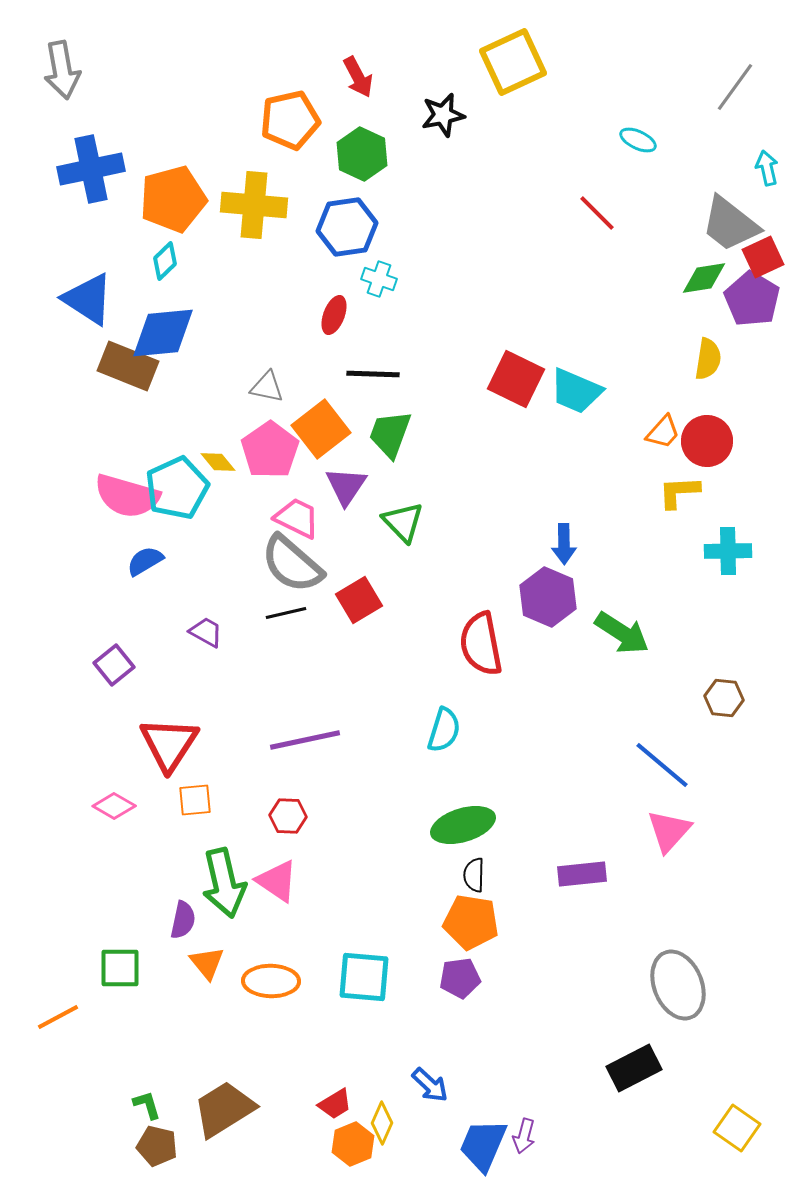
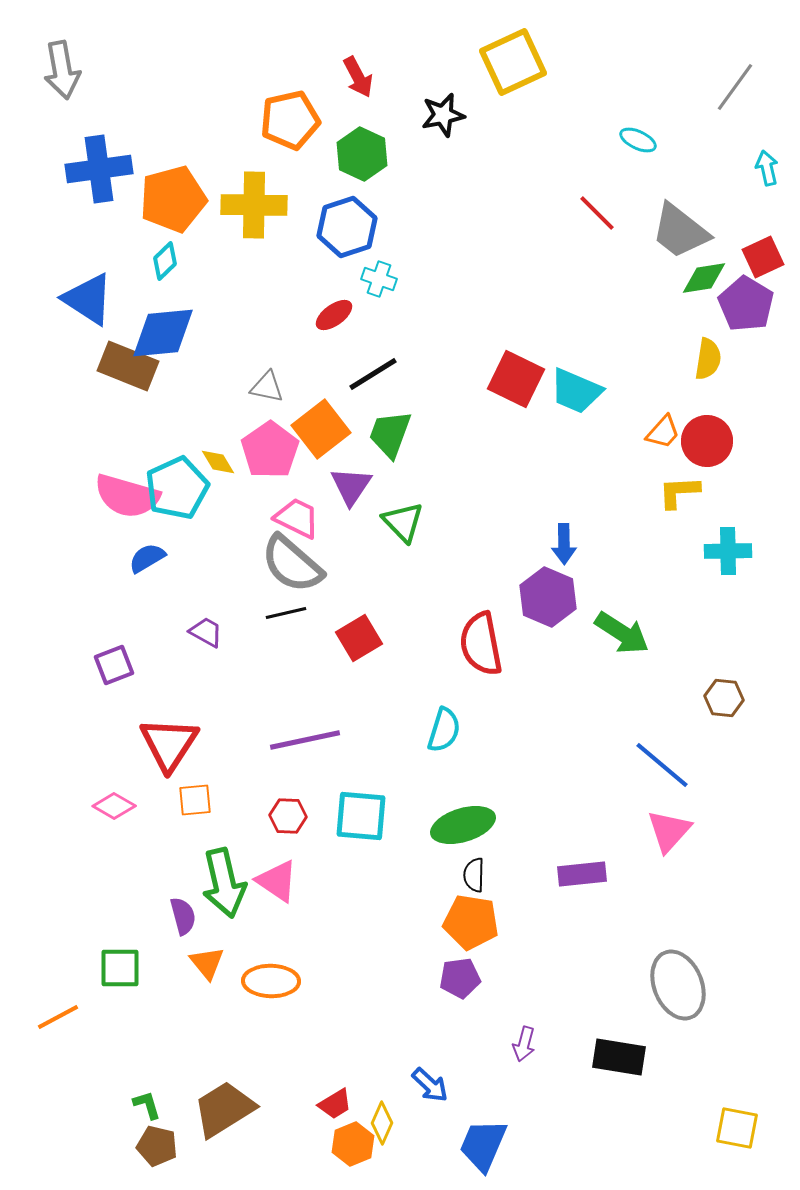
blue cross at (91, 169): moved 8 px right; rotated 4 degrees clockwise
yellow cross at (254, 205): rotated 4 degrees counterclockwise
gray trapezoid at (730, 224): moved 50 px left, 7 px down
blue hexagon at (347, 227): rotated 10 degrees counterclockwise
purple pentagon at (752, 299): moved 6 px left, 5 px down
red ellipse at (334, 315): rotated 33 degrees clockwise
black line at (373, 374): rotated 34 degrees counterclockwise
yellow diamond at (218, 462): rotated 9 degrees clockwise
purple triangle at (346, 486): moved 5 px right
blue semicircle at (145, 561): moved 2 px right, 3 px up
red square at (359, 600): moved 38 px down
purple square at (114, 665): rotated 18 degrees clockwise
purple semicircle at (183, 920): moved 4 px up; rotated 27 degrees counterclockwise
cyan square at (364, 977): moved 3 px left, 161 px up
black rectangle at (634, 1068): moved 15 px left, 11 px up; rotated 36 degrees clockwise
yellow square at (737, 1128): rotated 24 degrees counterclockwise
purple arrow at (524, 1136): moved 92 px up
